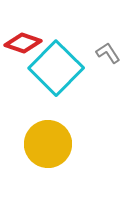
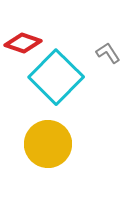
cyan square: moved 9 px down
